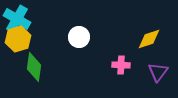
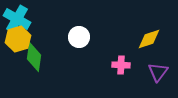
green diamond: moved 10 px up
